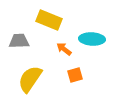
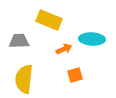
orange arrow: rotated 119 degrees clockwise
yellow semicircle: moved 6 px left; rotated 28 degrees counterclockwise
